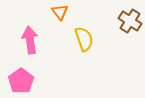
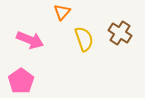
orange triangle: moved 2 px right; rotated 18 degrees clockwise
brown cross: moved 10 px left, 12 px down
pink arrow: rotated 120 degrees clockwise
